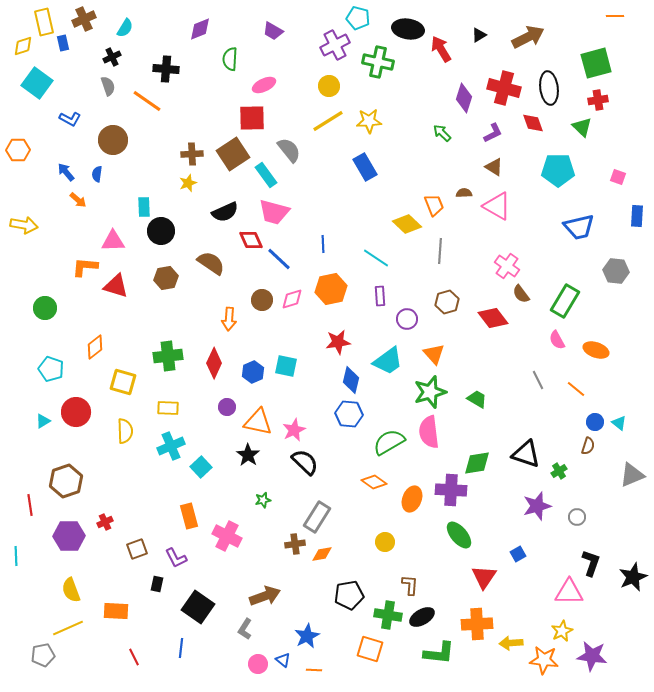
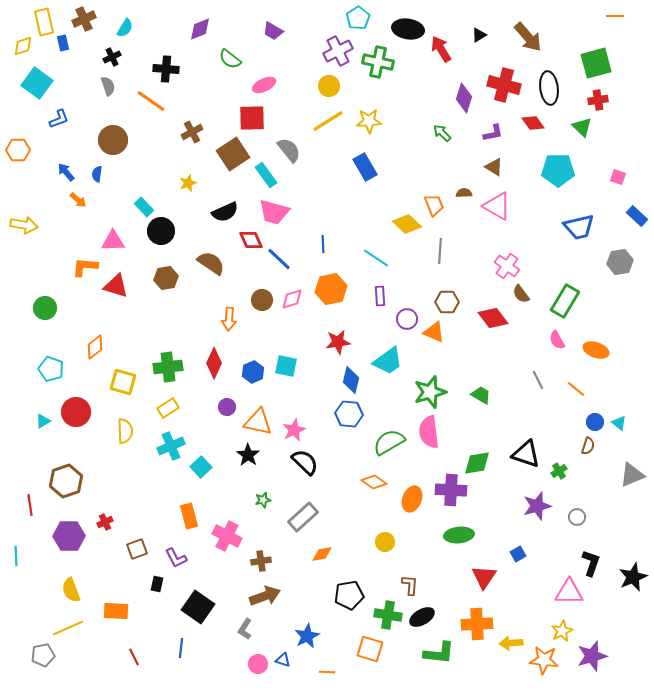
cyan pentagon at (358, 18): rotated 25 degrees clockwise
brown arrow at (528, 37): rotated 76 degrees clockwise
purple cross at (335, 45): moved 3 px right, 6 px down
green semicircle at (230, 59): rotated 55 degrees counterclockwise
red cross at (504, 88): moved 3 px up
orange line at (147, 101): moved 4 px right
blue L-shape at (70, 119): moved 11 px left; rotated 50 degrees counterclockwise
red diamond at (533, 123): rotated 15 degrees counterclockwise
purple L-shape at (493, 133): rotated 15 degrees clockwise
brown cross at (192, 154): moved 22 px up; rotated 25 degrees counterclockwise
cyan rectangle at (144, 207): rotated 42 degrees counterclockwise
blue rectangle at (637, 216): rotated 50 degrees counterclockwise
gray hexagon at (616, 271): moved 4 px right, 9 px up; rotated 15 degrees counterclockwise
brown hexagon at (447, 302): rotated 15 degrees clockwise
orange triangle at (434, 354): moved 22 px up; rotated 25 degrees counterclockwise
green cross at (168, 356): moved 11 px down
green trapezoid at (477, 399): moved 4 px right, 4 px up
yellow rectangle at (168, 408): rotated 35 degrees counterclockwise
gray rectangle at (317, 517): moved 14 px left; rotated 16 degrees clockwise
green ellipse at (459, 535): rotated 56 degrees counterclockwise
brown cross at (295, 544): moved 34 px left, 17 px down
purple star at (592, 656): rotated 24 degrees counterclockwise
blue triangle at (283, 660): rotated 21 degrees counterclockwise
orange line at (314, 670): moved 13 px right, 2 px down
